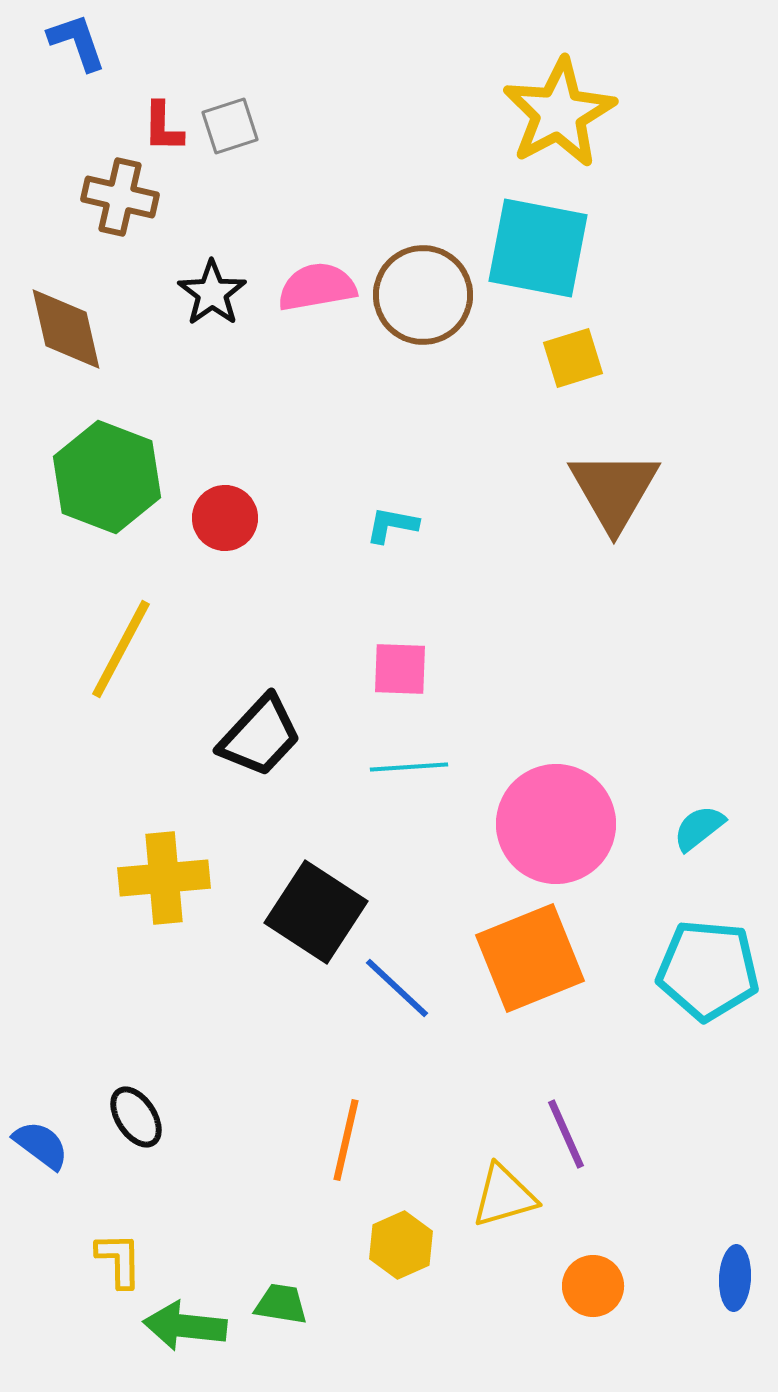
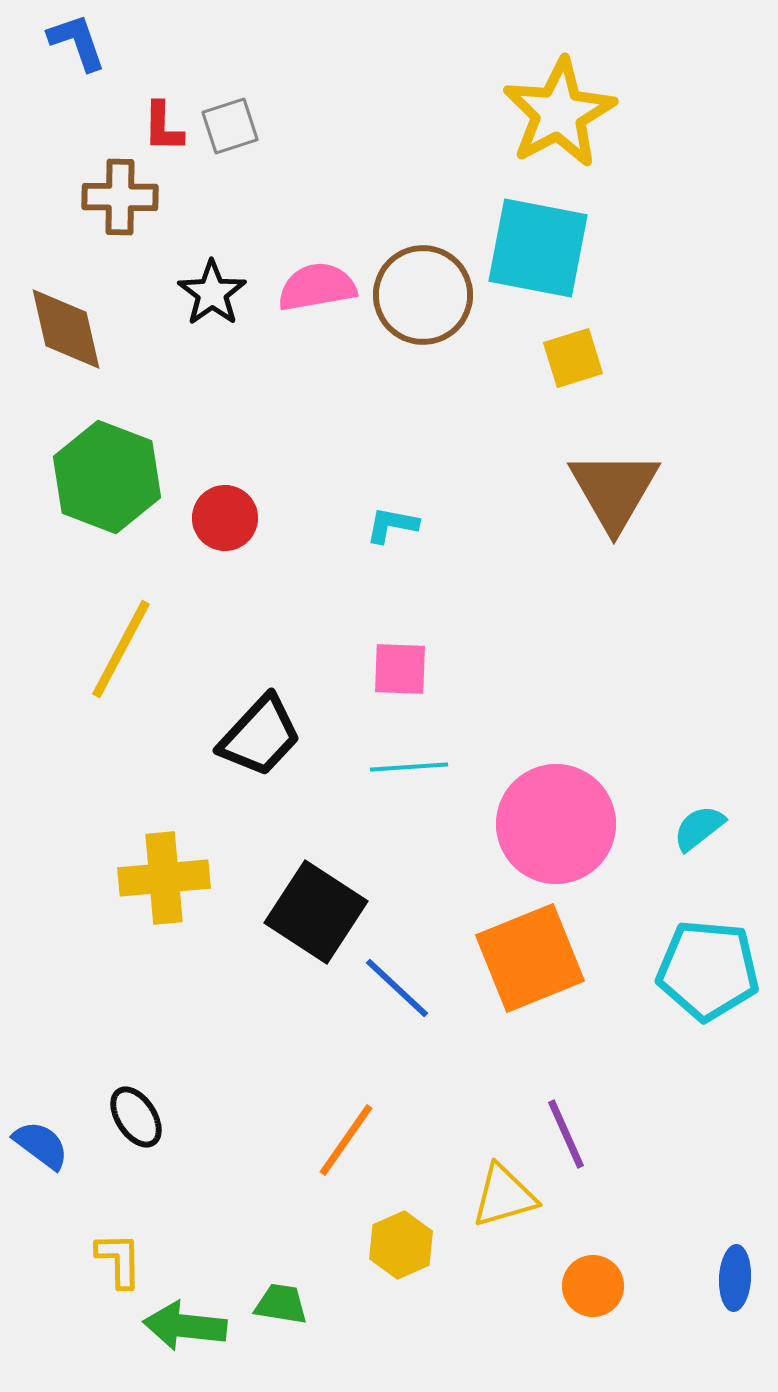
brown cross: rotated 12 degrees counterclockwise
orange line: rotated 22 degrees clockwise
